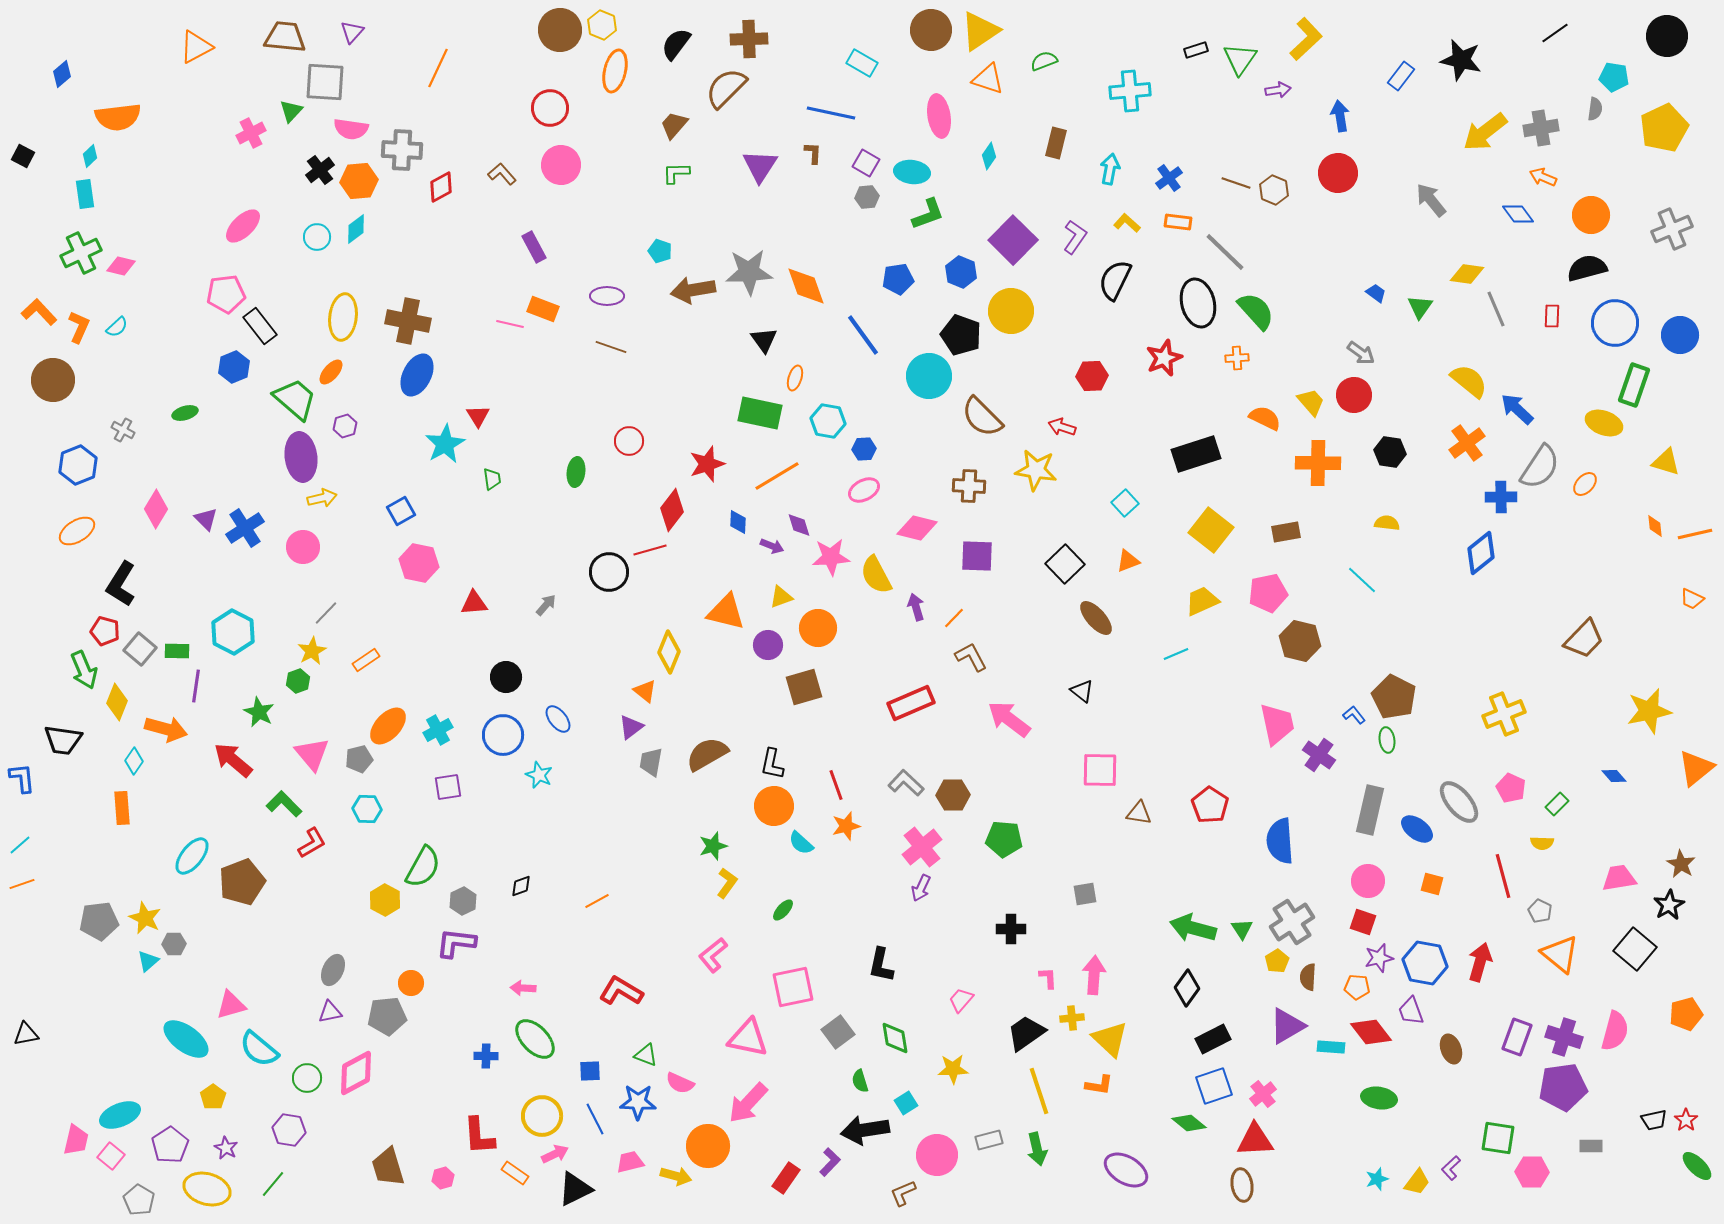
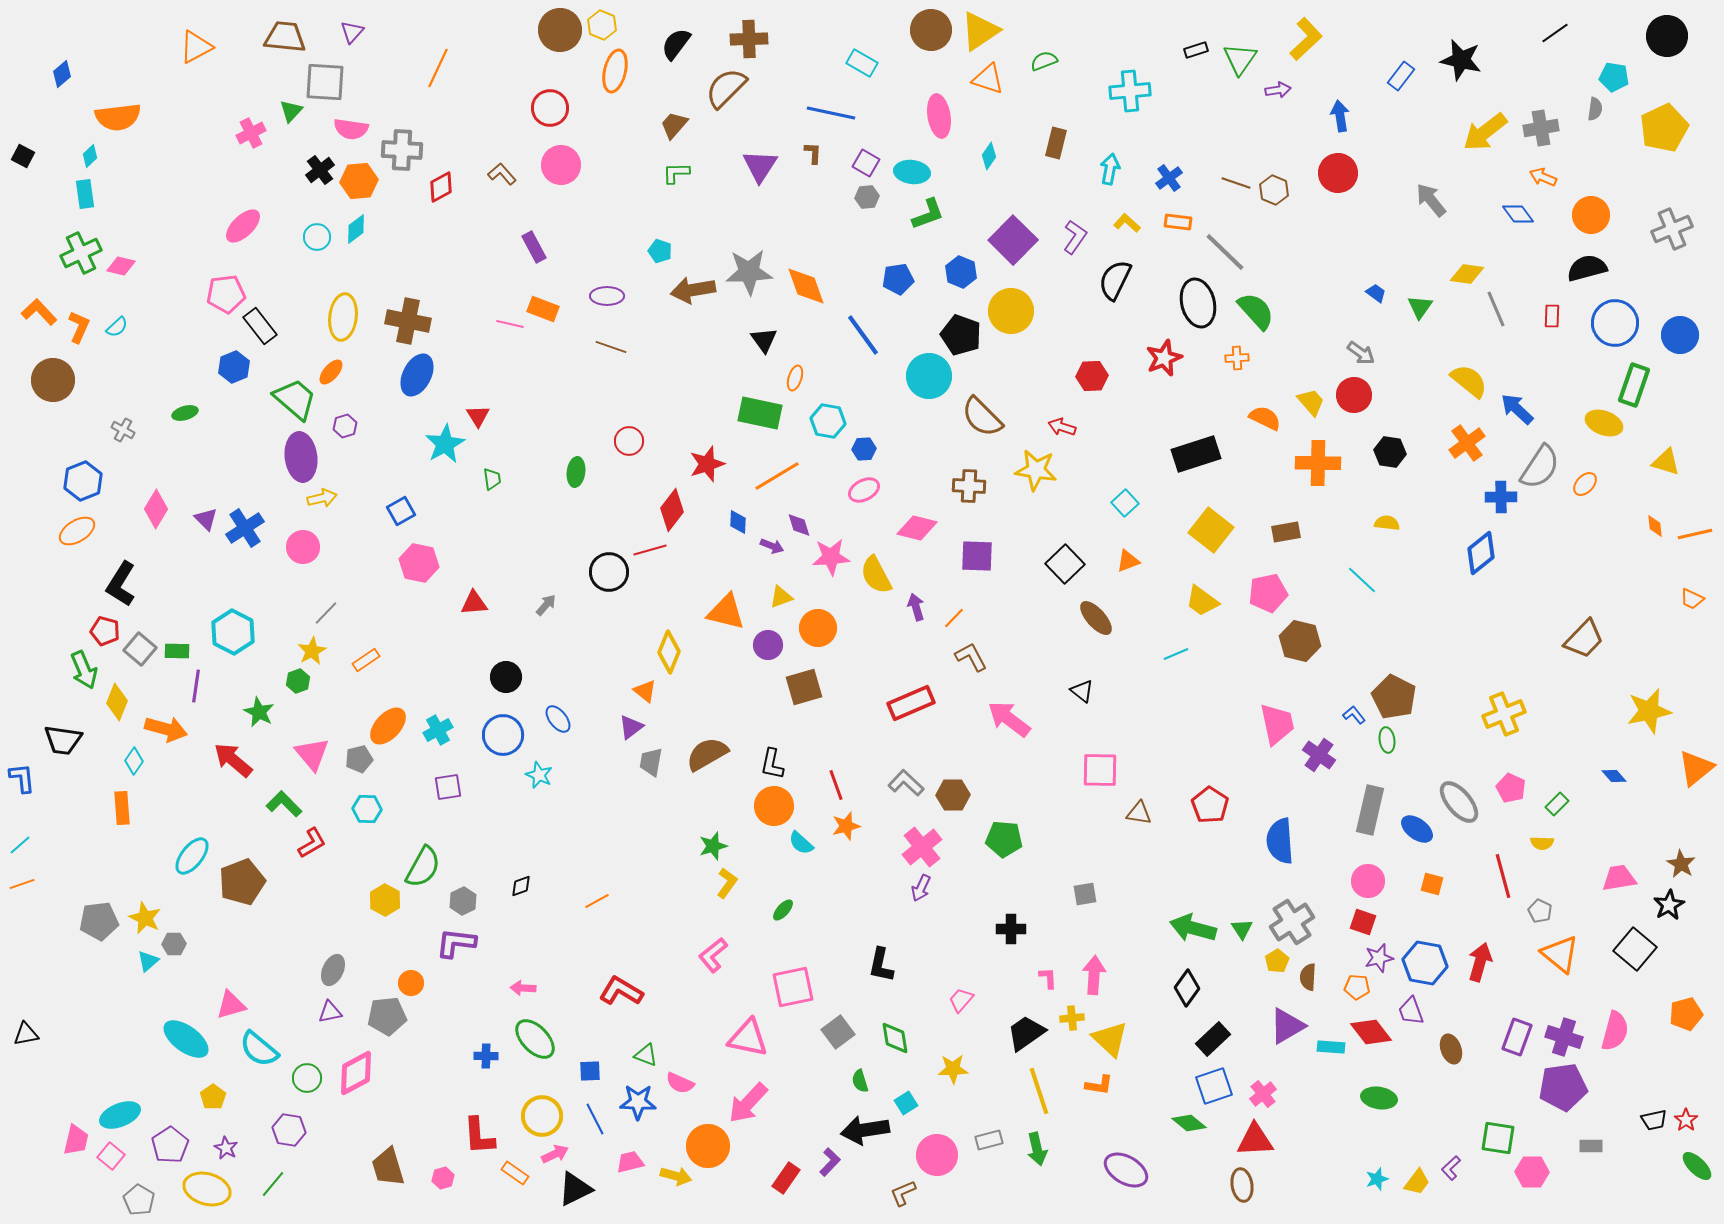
blue hexagon at (78, 465): moved 5 px right, 16 px down
yellow trapezoid at (1202, 601): rotated 120 degrees counterclockwise
black rectangle at (1213, 1039): rotated 16 degrees counterclockwise
